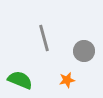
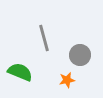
gray circle: moved 4 px left, 4 px down
green semicircle: moved 8 px up
